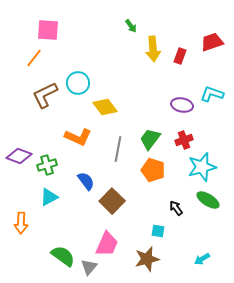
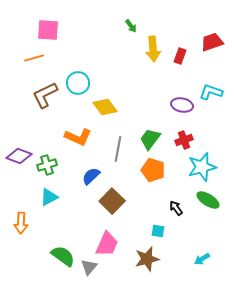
orange line: rotated 36 degrees clockwise
cyan L-shape: moved 1 px left, 2 px up
blue semicircle: moved 5 px right, 5 px up; rotated 96 degrees counterclockwise
